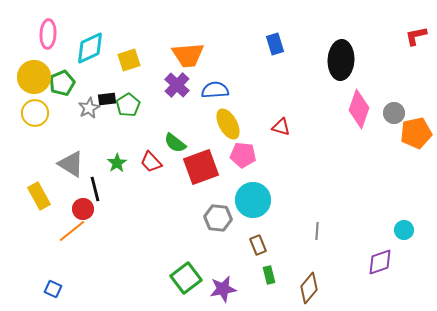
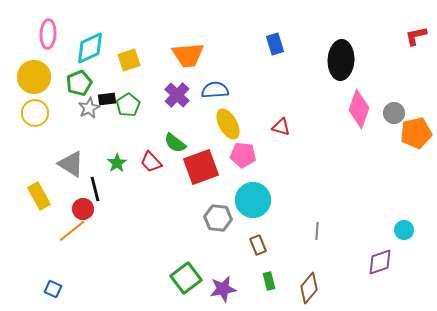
green pentagon at (62, 83): moved 17 px right
purple cross at (177, 85): moved 10 px down
green rectangle at (269, 275): moved 6 px down
